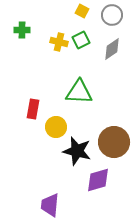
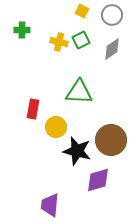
brown circle: moved 3 px left, 2 px up
